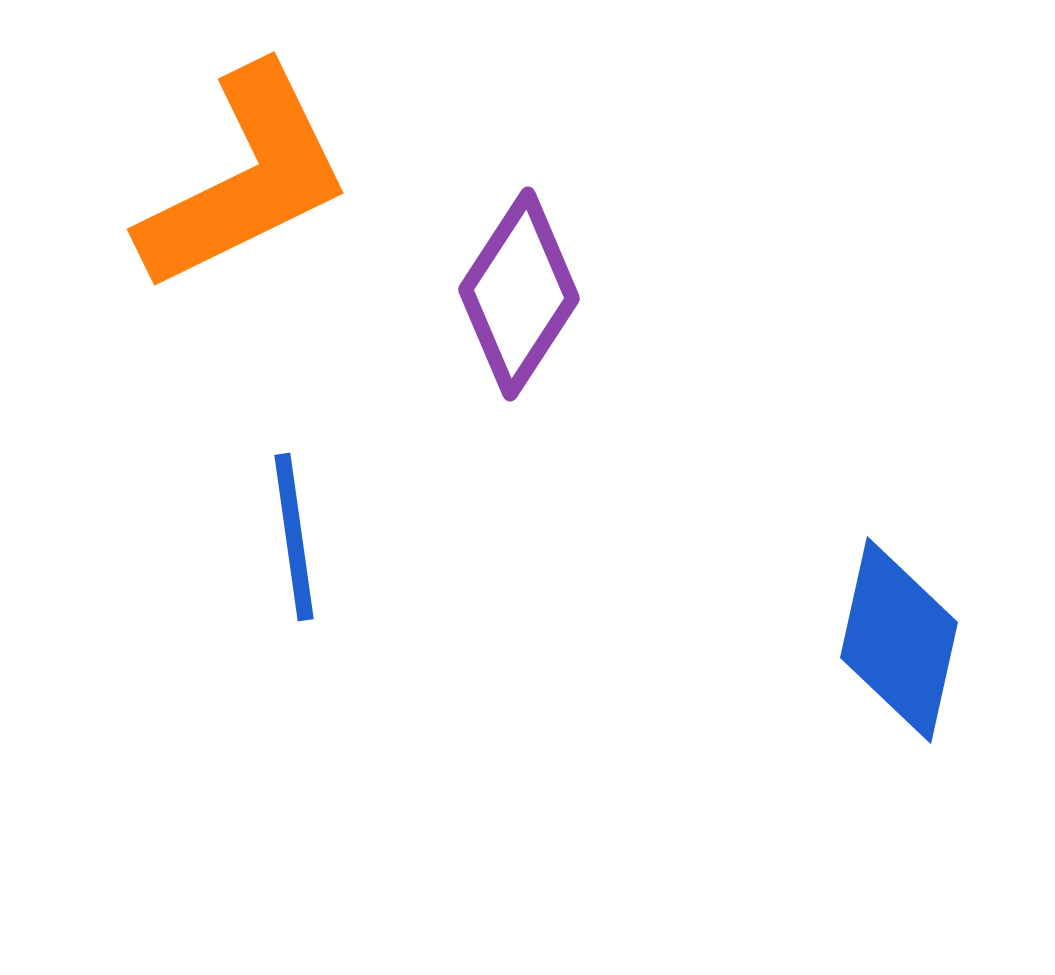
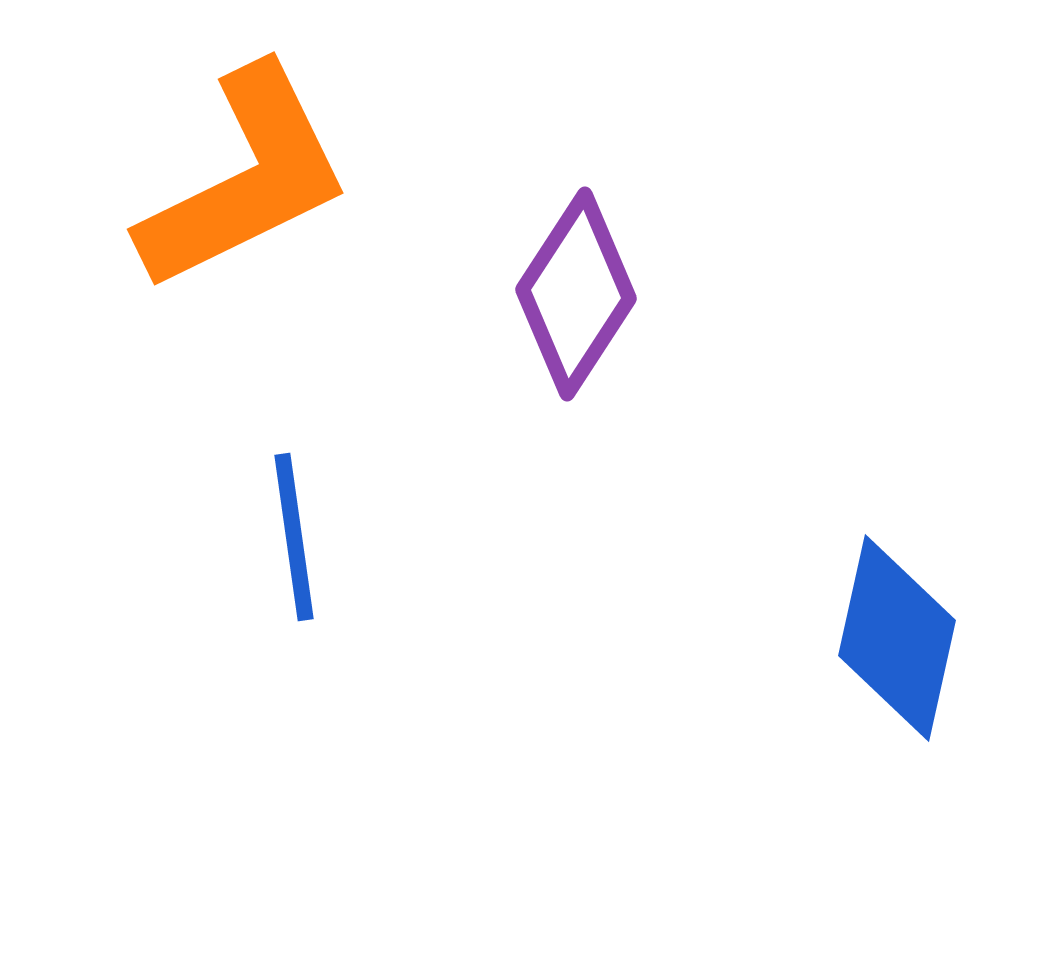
purple diamond: moved 57 px right
blue diamond: moved 2 px left, 2 px up
